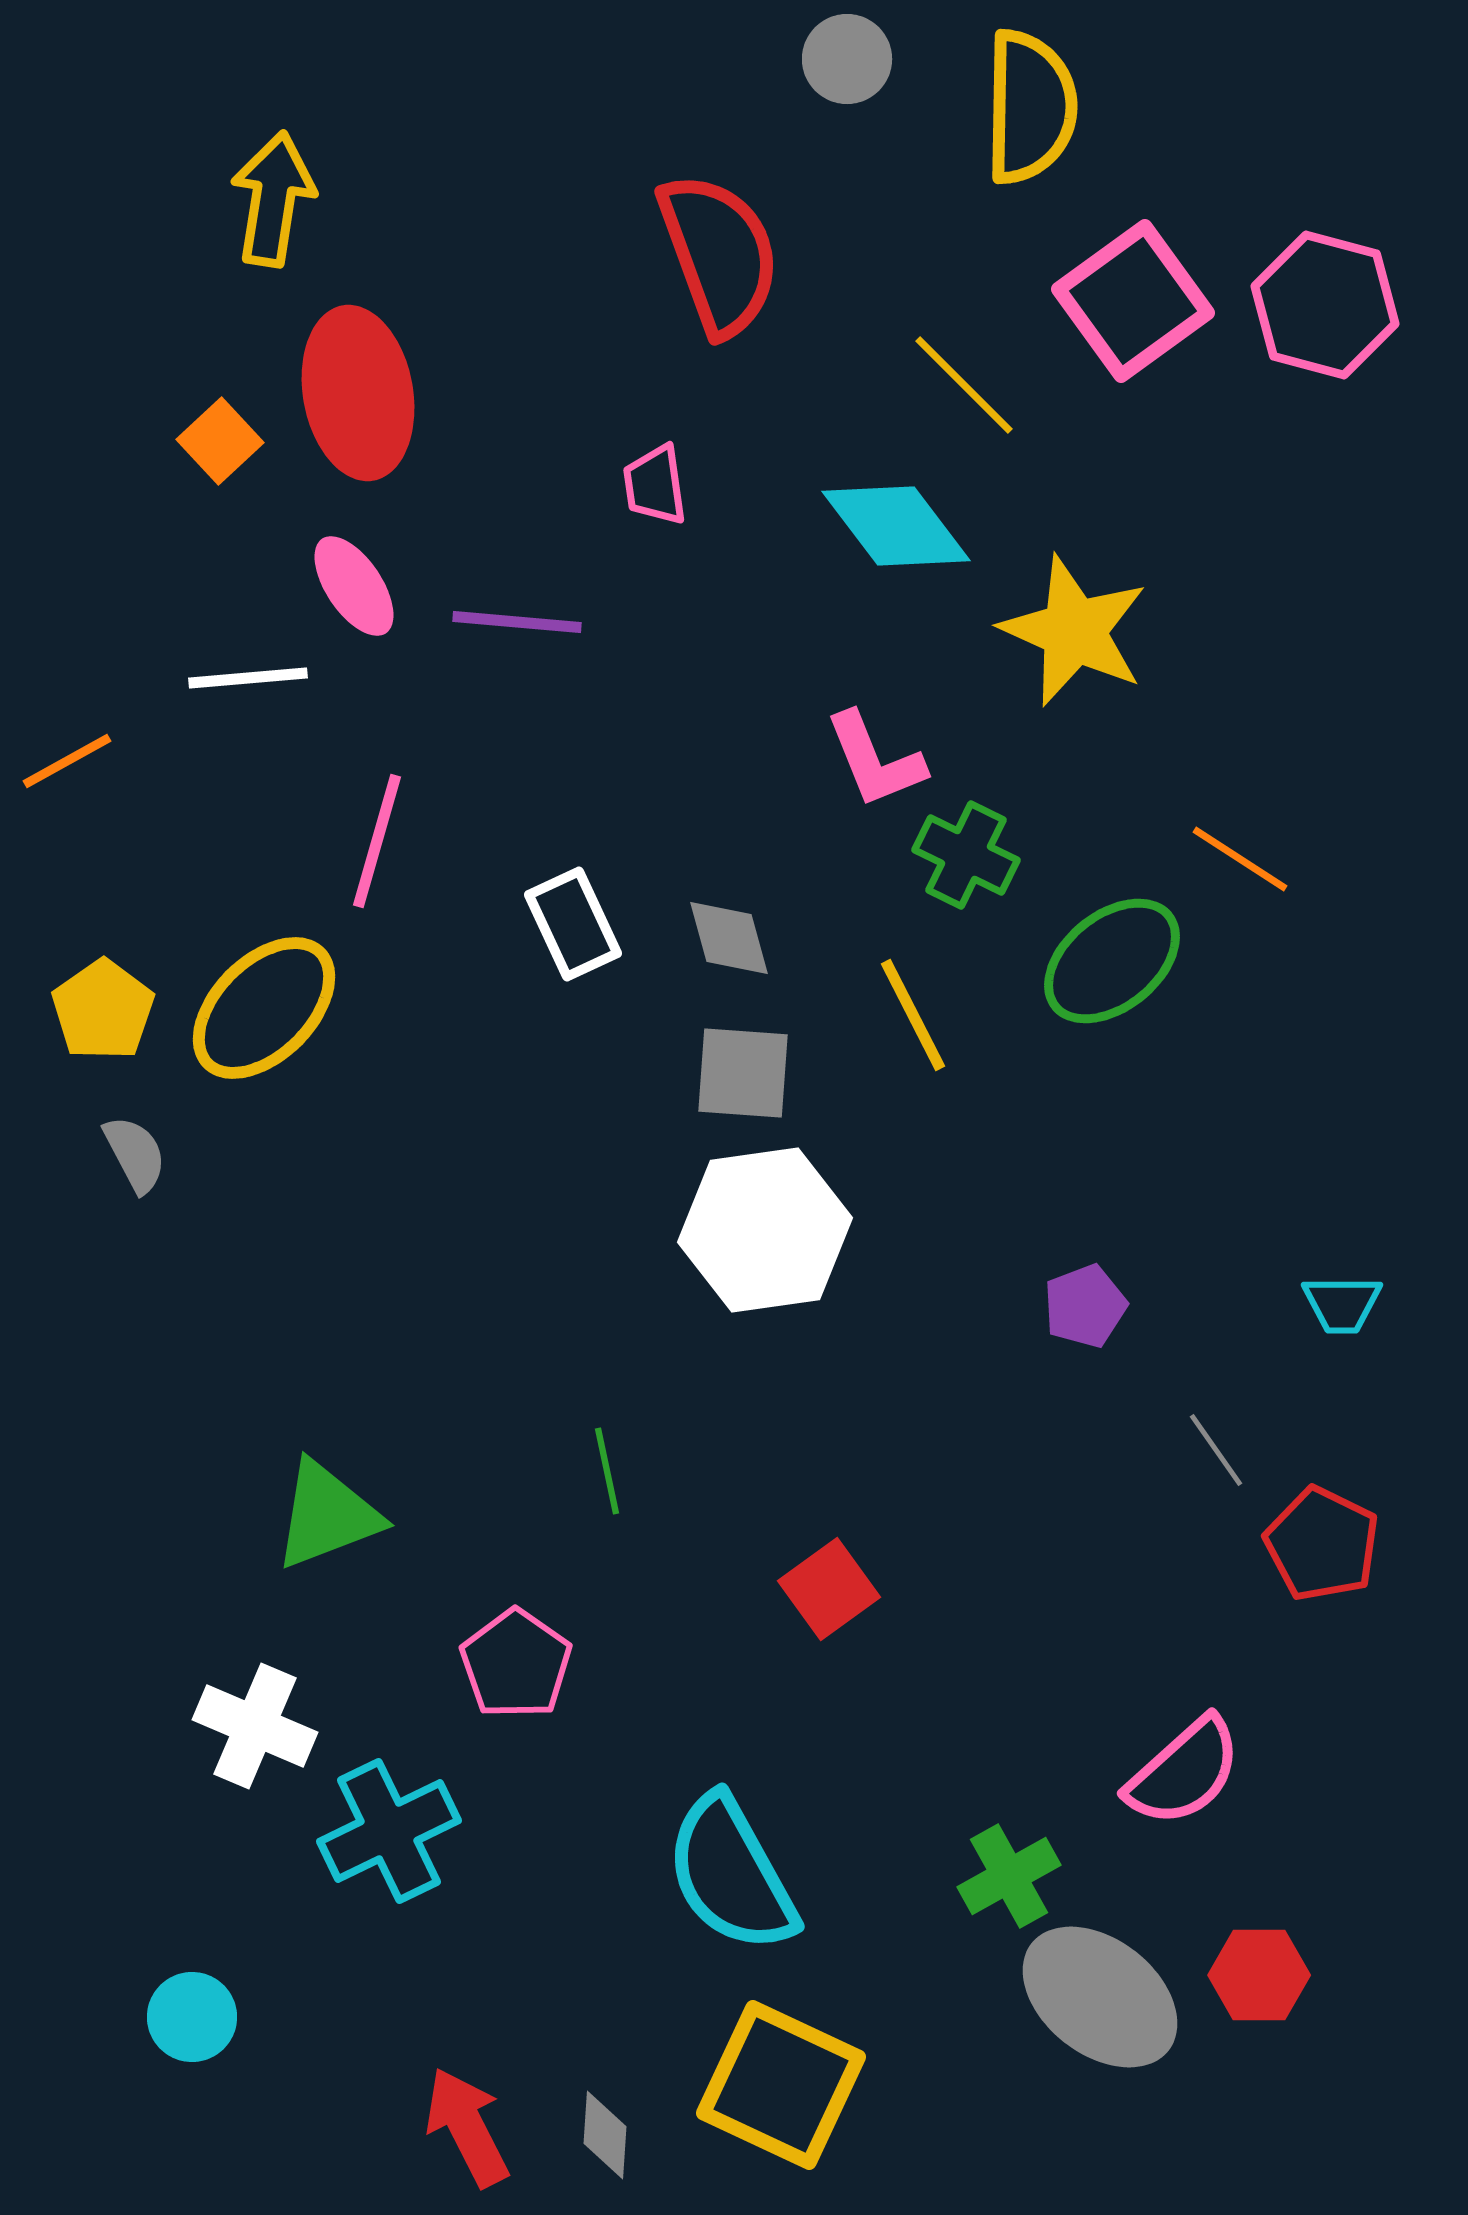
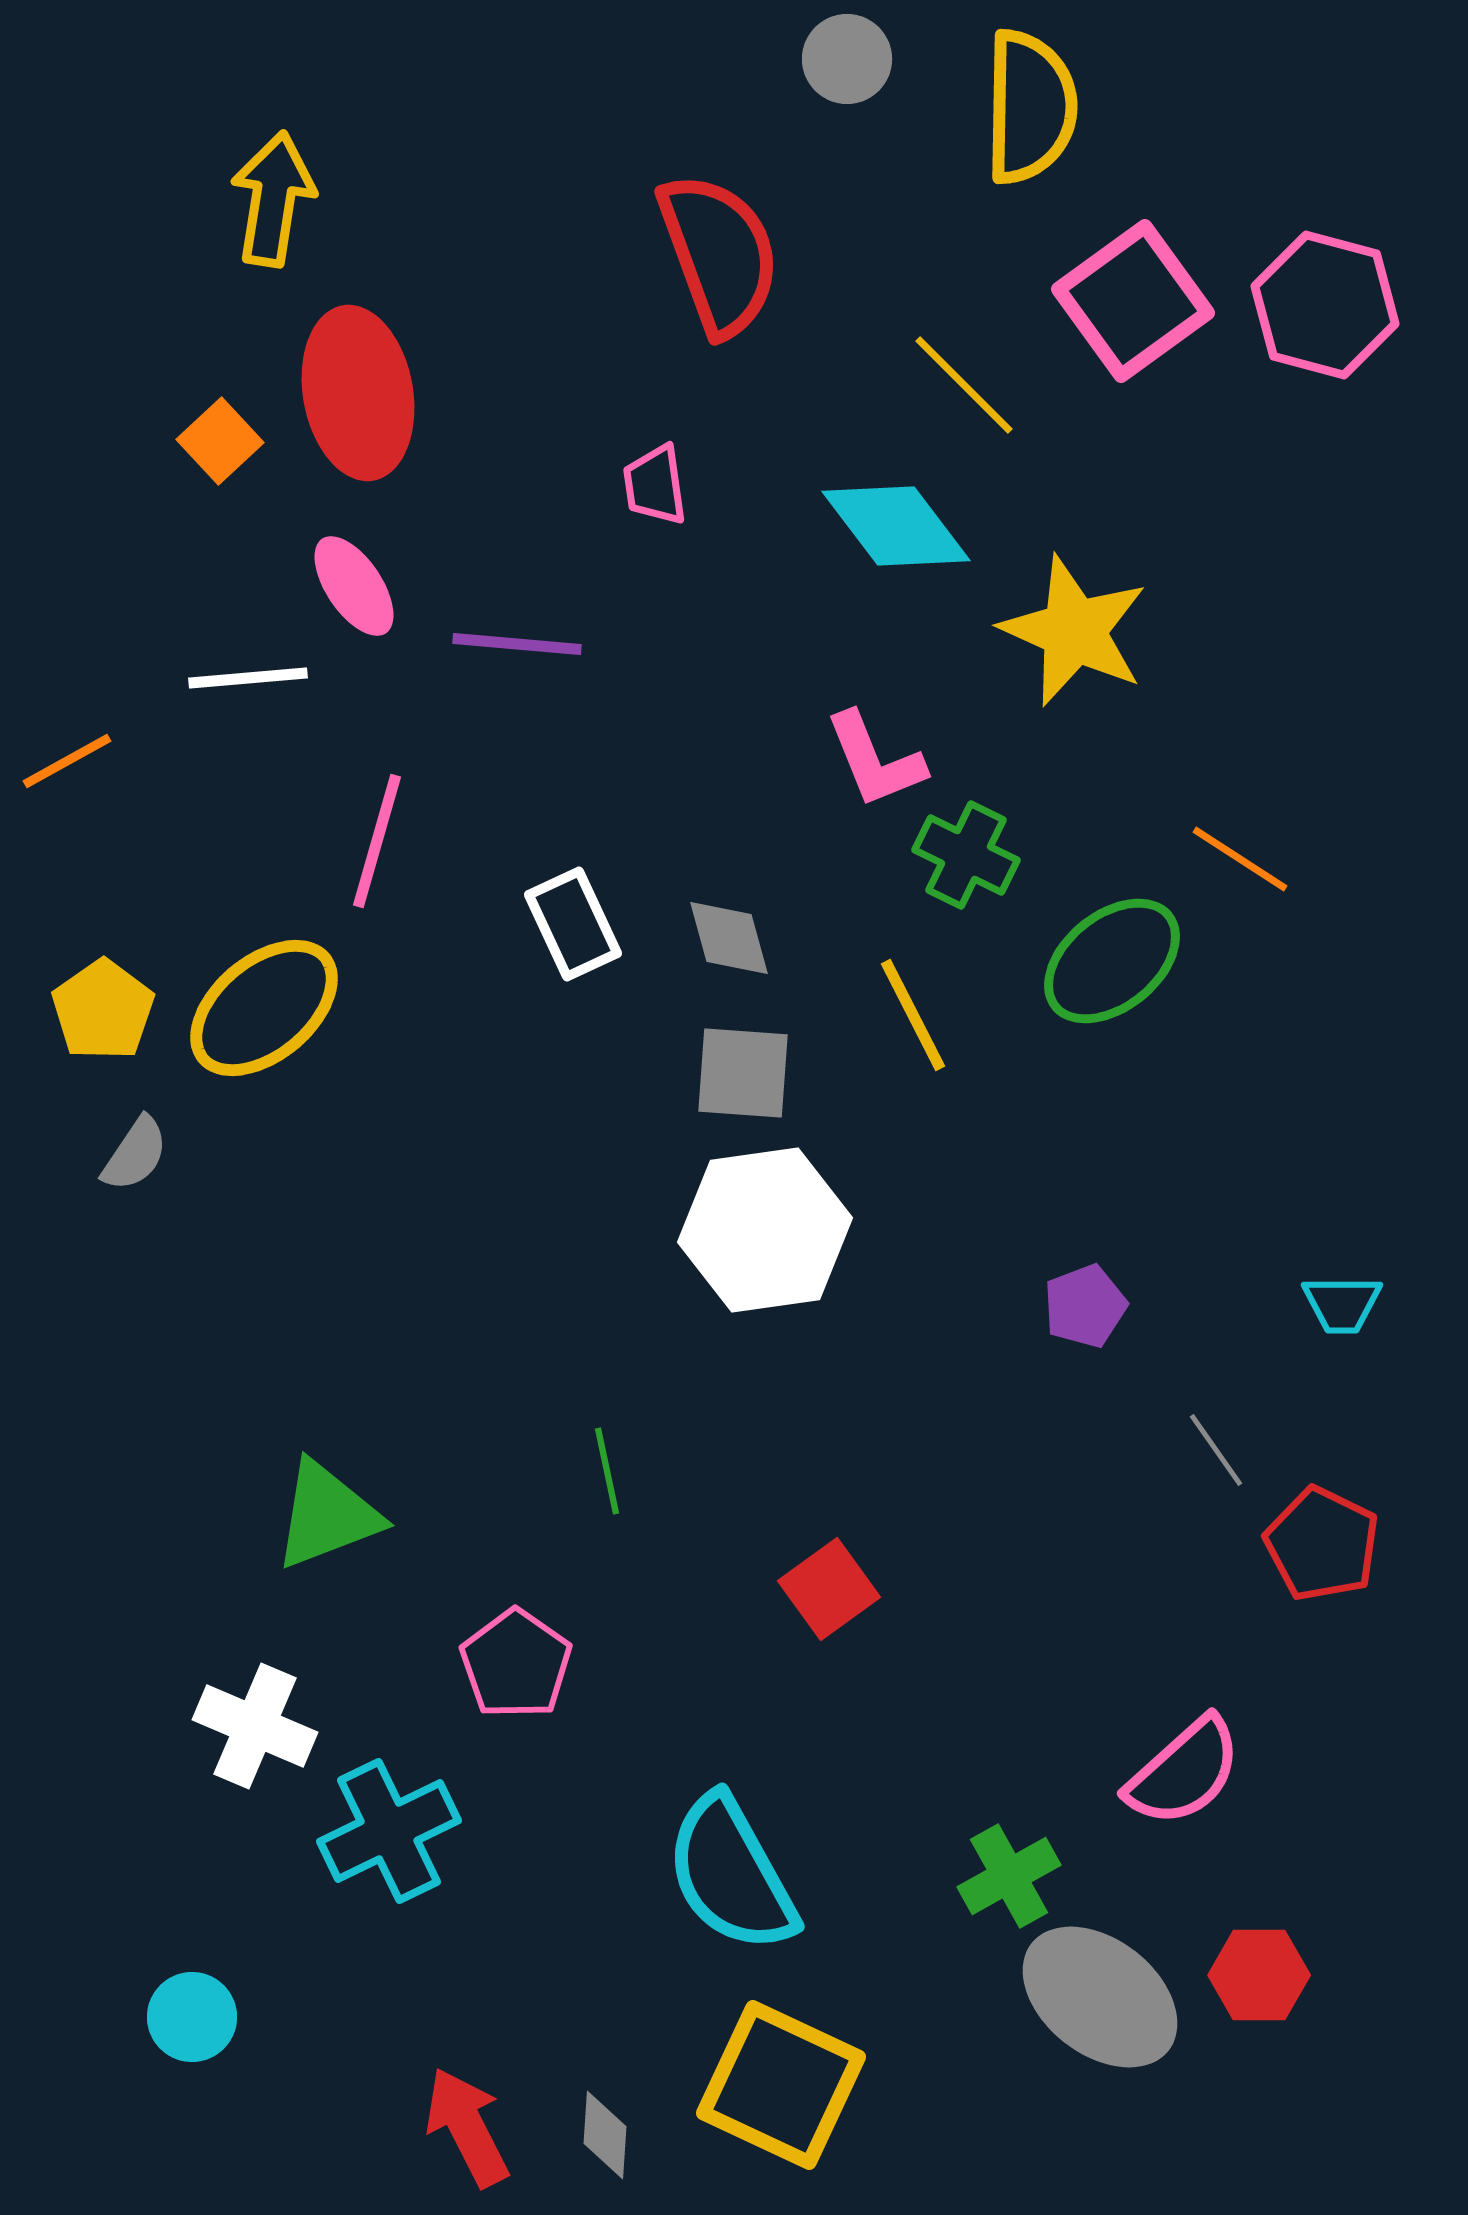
purple line at (517, 622): moved 22 px down
yellow ellipse at (264, 1008): rotated 5 degrees clockwise
gray semicircle at (135, 1154): rotated 62 degrees clockwise
